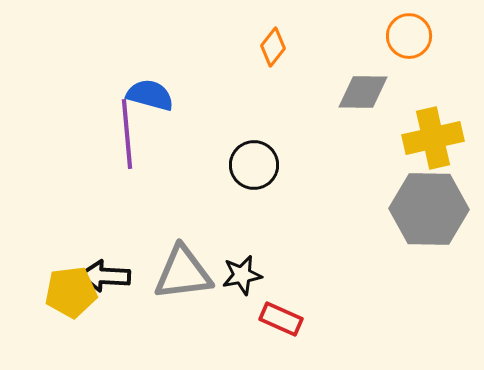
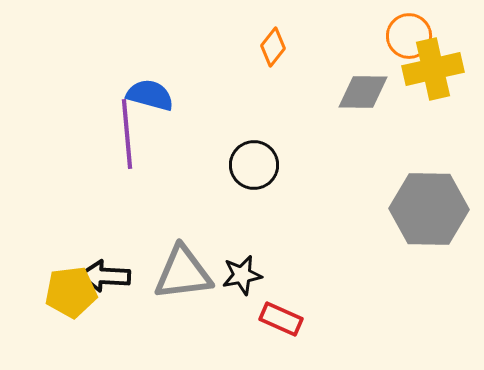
yellow cross: moved 69 px up
